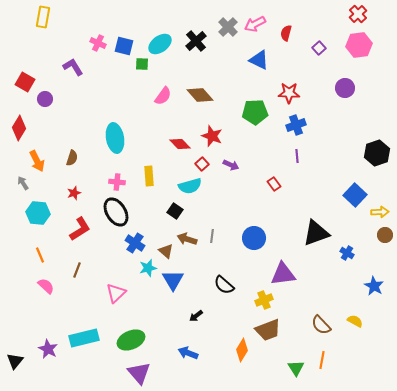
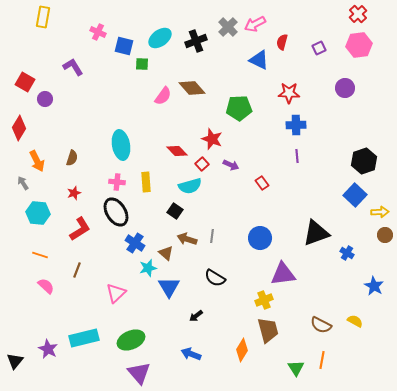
red semicircle at (286, 33): moved 4 px left, 9 px down
black cross at (196, 41): rotated 20 degrees clockwise
pink cross at (98, 43): moved 11 px up
cyan ellipse at (160, 44): moved 6 px up
purple square at (319, 48): rotated 16 degrees clockwise
brown diamond at (200, 95): moved 8 px left, 7 px up
green pentagon at (255, 112): moved 16 px left, 4 px up
blue cross at (296, 125): rotated 18 degrees clockwise
red star at (212, 136): moved 3 px down
cyan ellipse at (115, 138): moved 6 px right, 7 px down
red diamond at (180, 144): moved 3 px left, 7 px down
black hexagon at (377, 153): moved 13 px left, 8 px down
yellow rectangle at (149, 176): moved 3 px left, 6 px down
red rectangle at (274, 184): moved 12 px left, 1 px up
blue circle at (254, 238): moved 6 px right
brown triangle at (166, 251): moved 2 px down
orange line at (40, 255): rotated 49 degrees counterclockwise
blue triangle at (173, 280): moved 4 px left, 7 px down
black semicircle at (224, 285): moved 9 px left, 7 px up; rotated 10 degrees counterclockwise
brown semicircle at (321, 325): rotated 20 degrees counterclockwise
brown trapezoid at (268, 330): rotated 84 degrees counterclockwise
blue arrow at (188, 353): moved 3 px right, 1 px down
